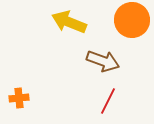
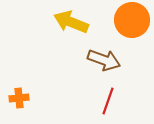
yellow arrow: moved 2 px right
brown arrow: moved 1 px right, 1 px up
red line: rotated 8 degrees counterclockwise
